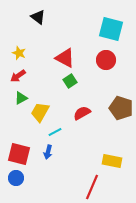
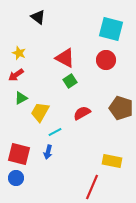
red arrow: moved 2 px left, 1 px up
